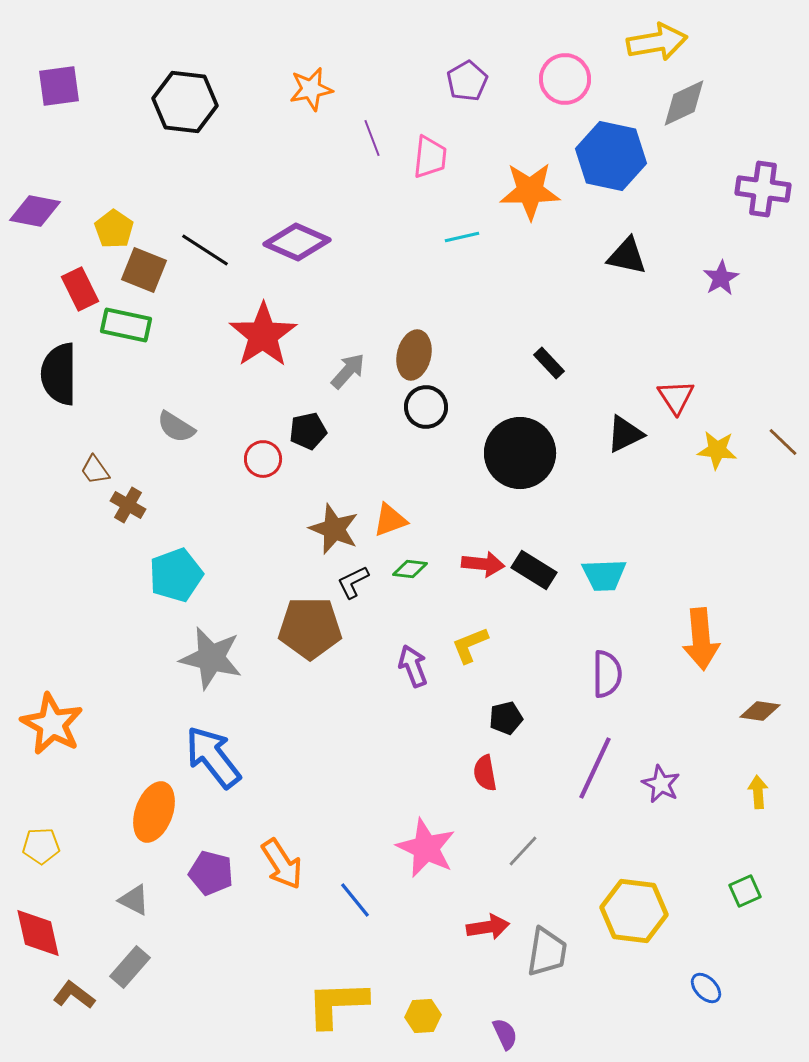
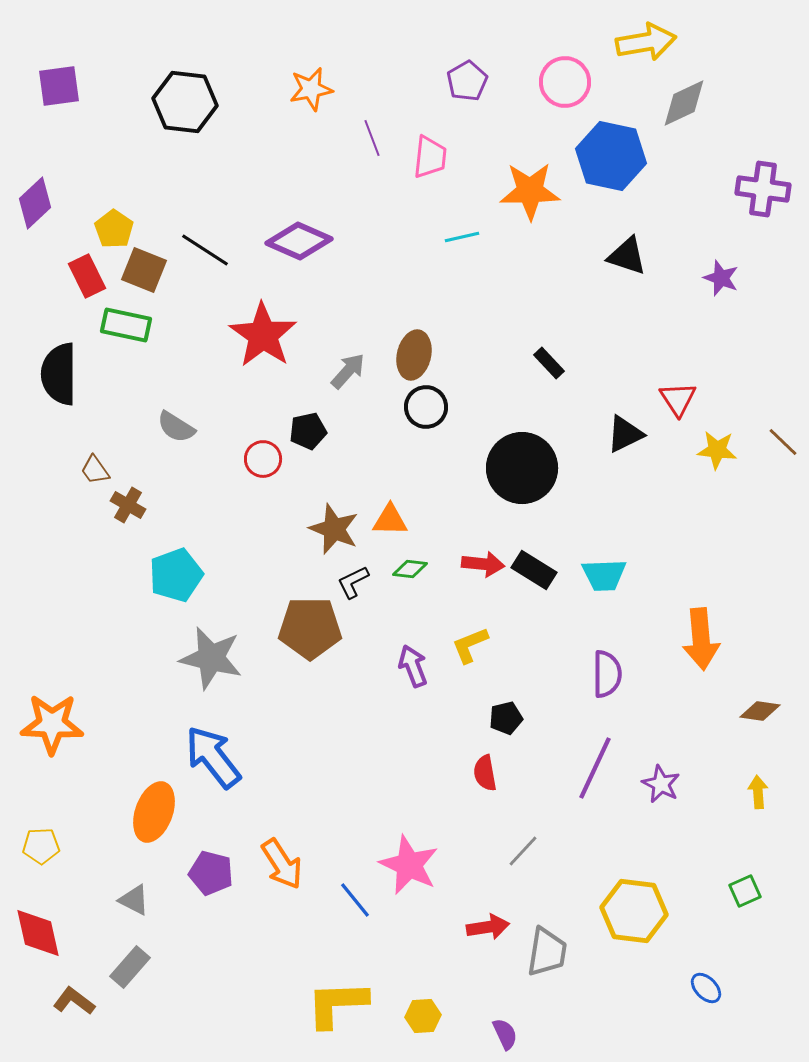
yellow arrow at (657, 42): moved 11 px left
pink circle at (565, 79): moved 3 px down
purple diamond at (35, 211): moved 8 px up; rotated 54 degrees counterclockwise
purple diamond at (297, 242): moved 2 px right, 1 px up
black triangle at (627, 256): rotated 6 degrees clockwise
purple star at (721, 278): rotated 21 degrees counterclockwise
red rectangle at (80, 289): moved 7 px right, 13 px up
red star at (263, 335): rotated 4 degrees counterclockwise
red triangle at (676, 397): moved 2 px right, 2 px down
black circle at (520, 453): moved 2 px right, 15 px down
orange triangle at (390, 520): rotated 21 degrees clockwise
orange star at (52, 724): rotated 26 degrees counterclockwise
pink star at (426, 848): moved 17 px left, 17 px down
brown L-shape at (74, 995): moved 6 px down
